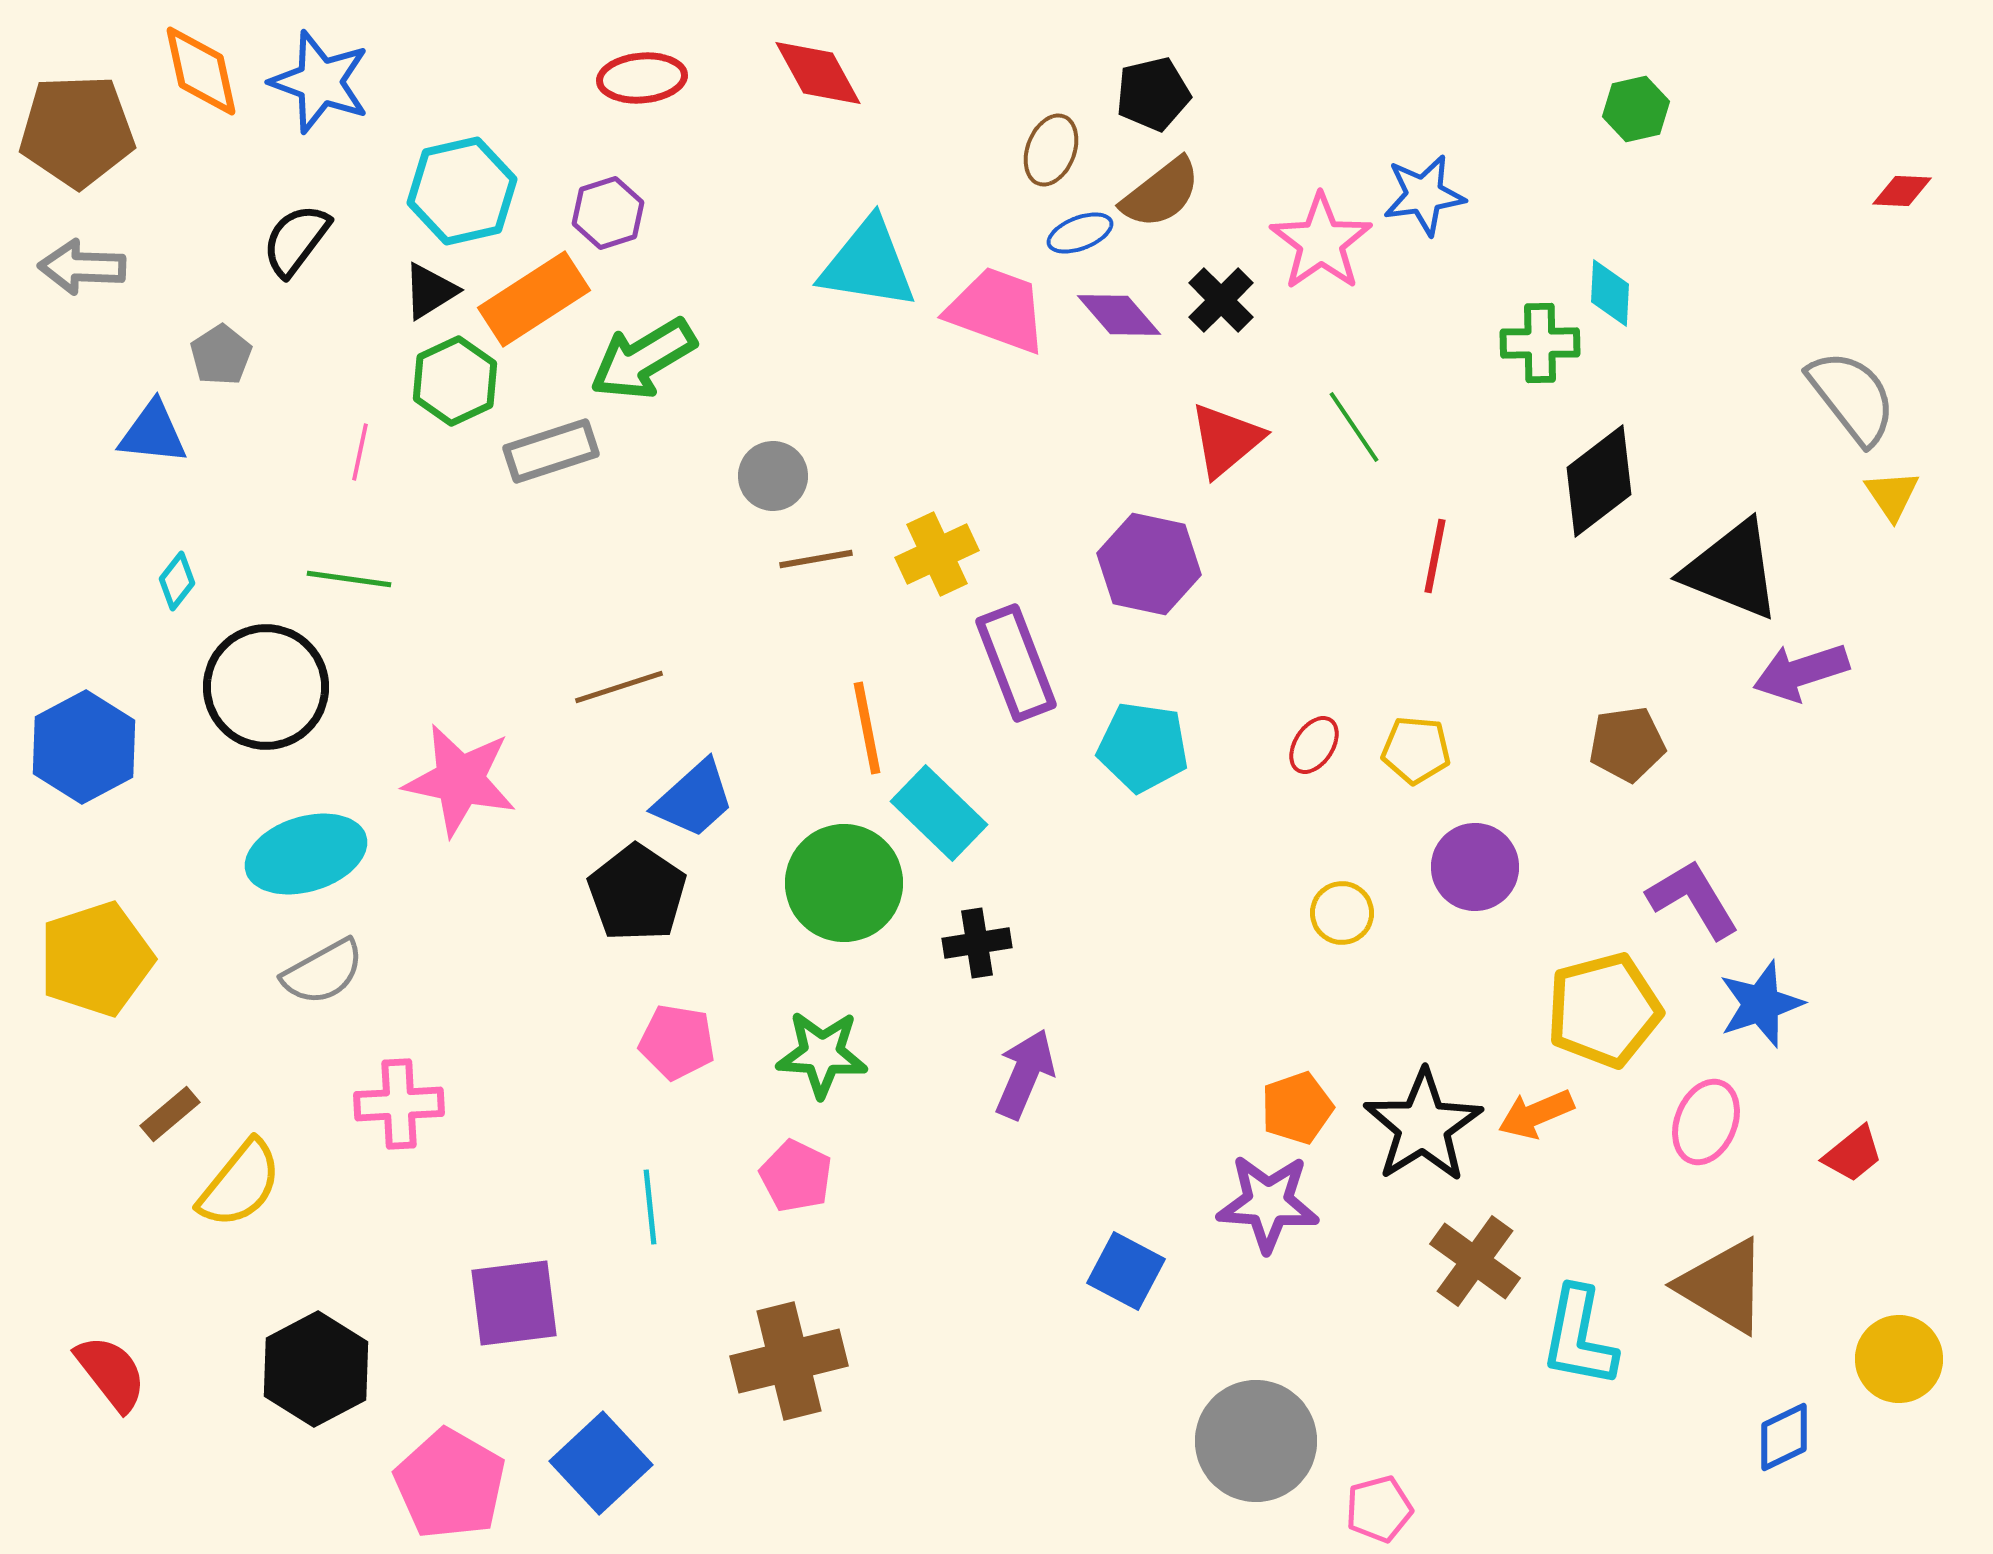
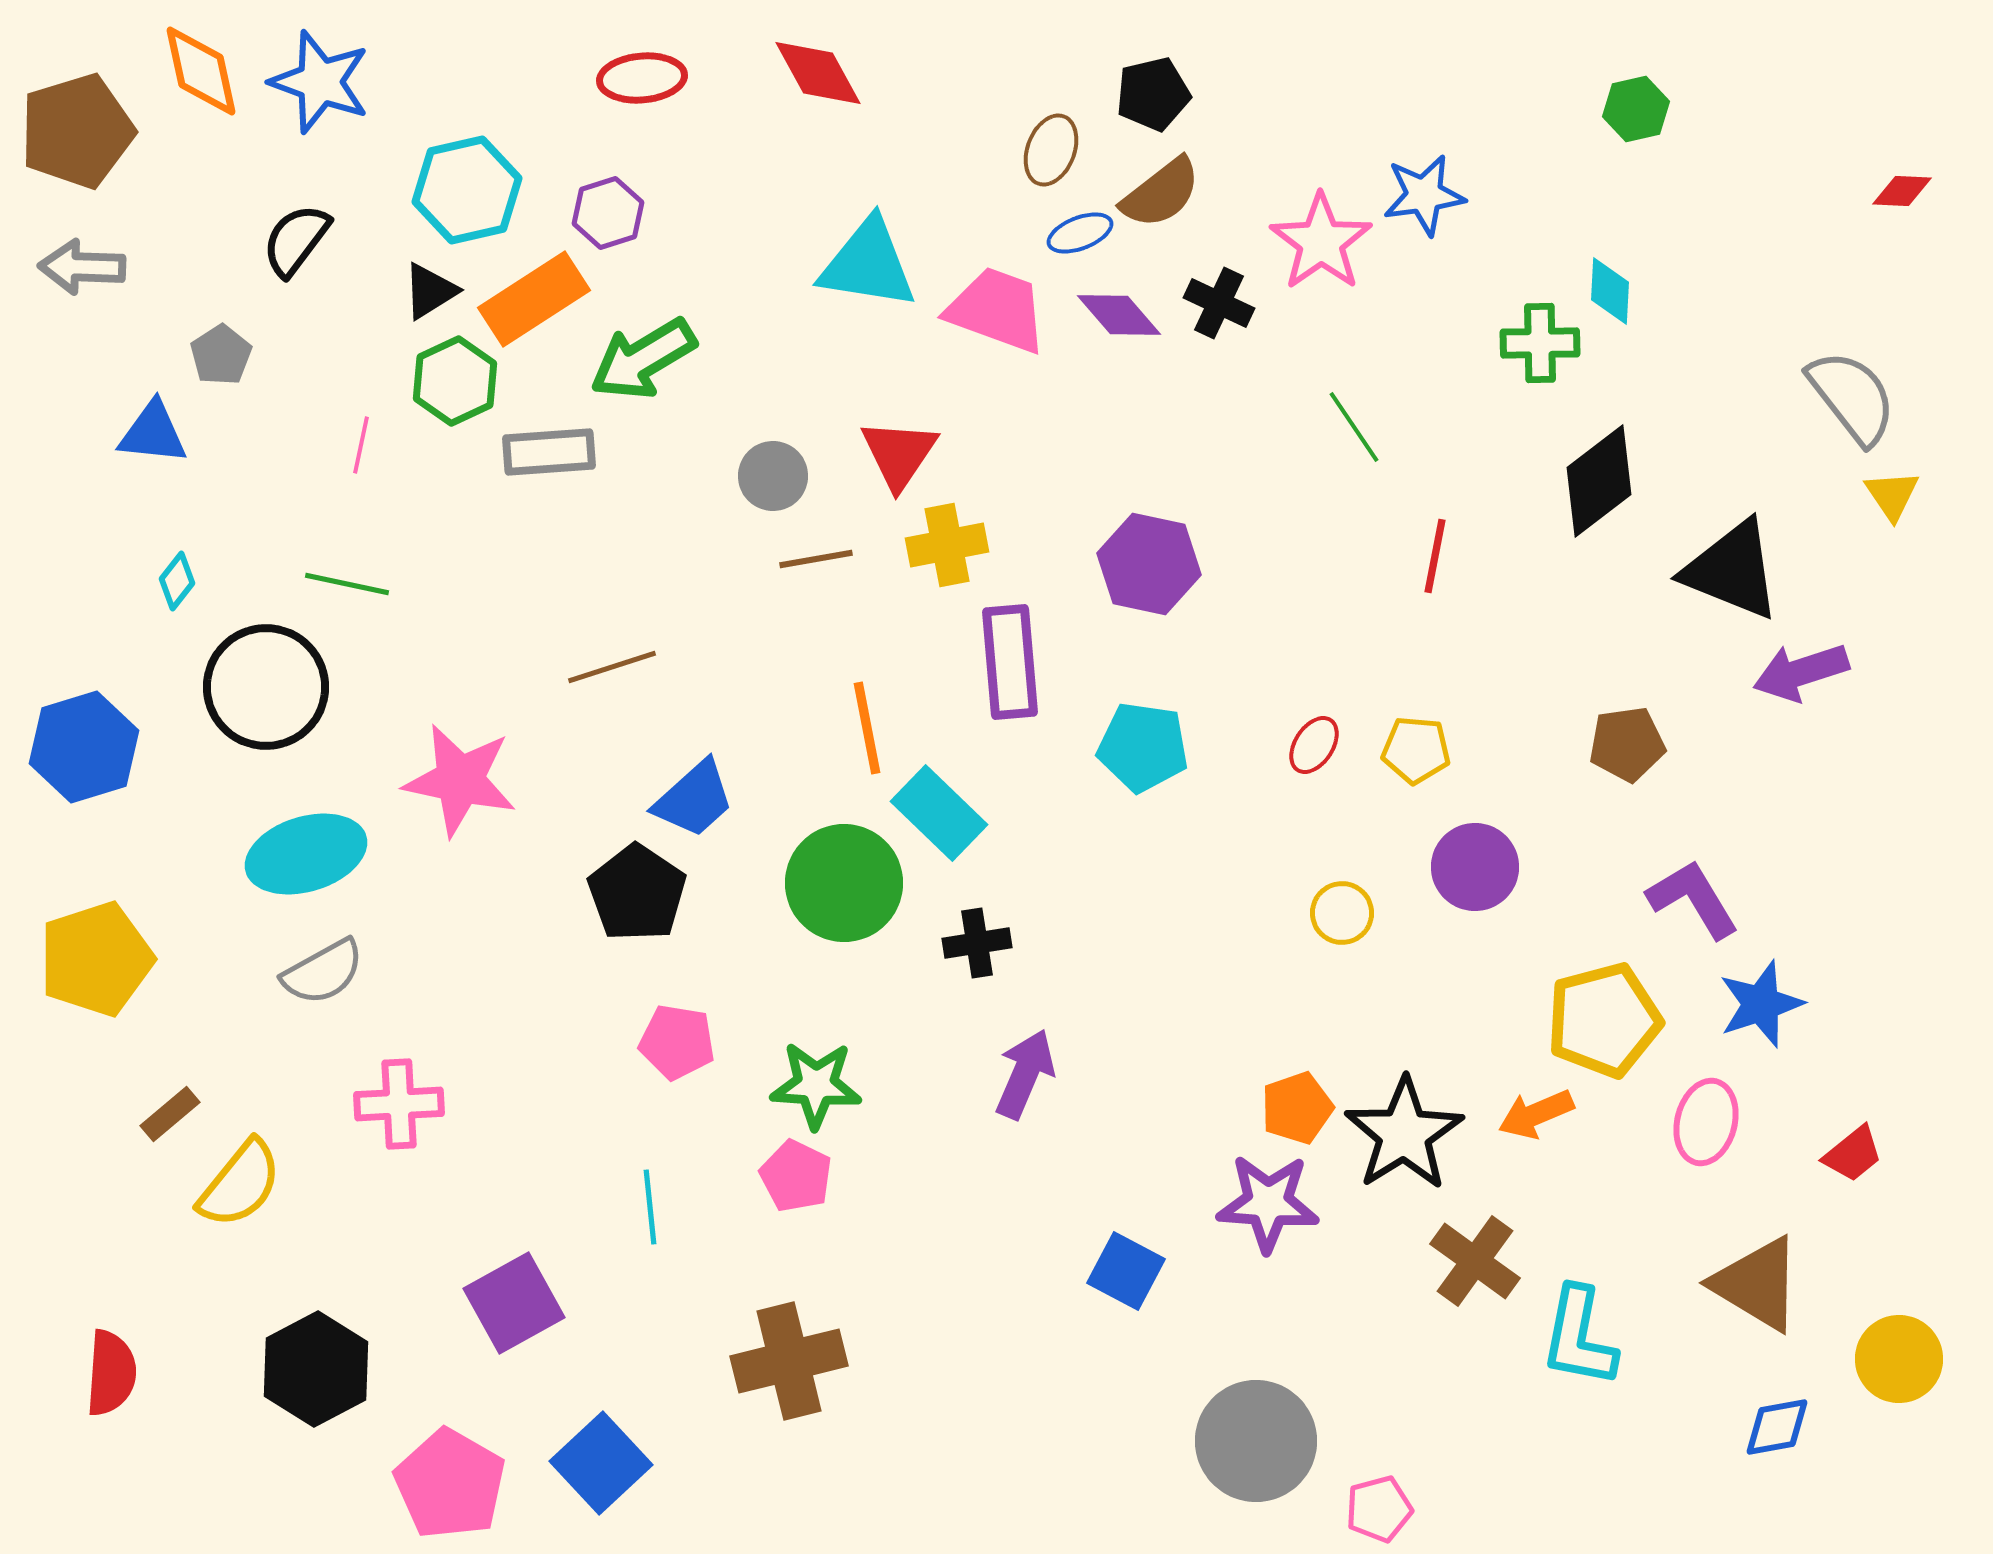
brown pentagon at (77, 131): rotated 15 degrees counterclockwise
cyan hexagon at (462, 191): moved 5 px right, 1 px up
cyan diamond at (1610, 293): moved 2 px up
black cross at (1221, 300): moved 2 px left, 3 px down; rotated 20 degrees counterclockwise
red triangle at (1226, 440): moved 327 px left, 14 px down; rotated 16 degrees counterclockwise
gray rectangle at (551, 451): moved 2 px left, 1 px down; rotated 14 degrees clockwise
pink line at (360, 452): moved 1 px right, 7 px up
yellow cross at (937, 554): moved 10 px right, 9 px up; rotated 14 degrees clockwise
green line at (349, 579): moved 2 px left, 5 px down; rotated 4 degrees clockwise
purple rectangle at (1016, 663): moved 6 px left, 1 px up; rotated 16 degrees clockwise
brown line at (619, 687): moved 7 px left, 20 px up
blue hexagon at (84, 747): rotated 11 degrees clockwise
yellow pentagon at (1604, 1010): moved 10 px down
green star at (822, 1054): moved 6 px left, 31 px down
pink ellipse at (1706, 1122): rotated 8 degrees counterclockwise
black star at (1423, 1126): moved 19 px left, 8 px down
brown triangle at (1723, 1286): moved 34 px right, 2 px up
purple square at (514, 1303): rotated 22 degrees counterclockwise
red semicircle at (111, 1373): rotated 42 degrees clockwise
blue diamond at (1784, 1437): moved 7 px left, 10 px up; rotated 16 degrees clockwise
